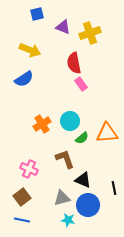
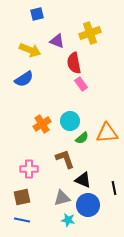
purple triangle: moved 6 px left, 14 px down
pink cross: rotated 24 degrees counterclockwise
brown square: rotated 24 degrees clockwise
